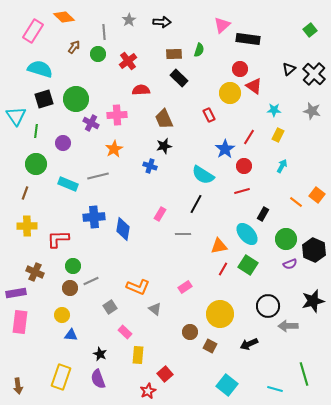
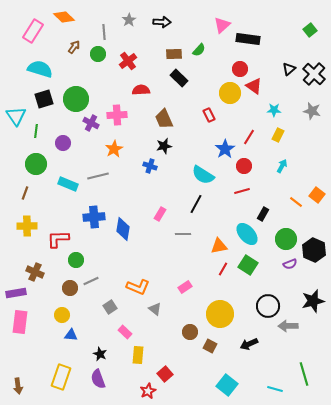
green semicircle at (199, 50): rotated 24 degrees clockwise
green circle at (73, 266): moved 3 px right, 6 px up
